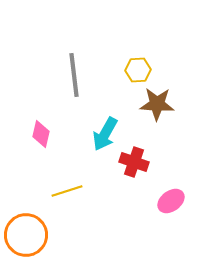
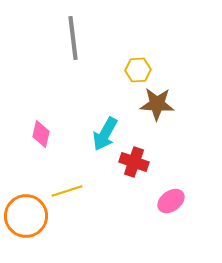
gray line: moved 1 px left, 37 px up
orange circle: moved 19 px up
